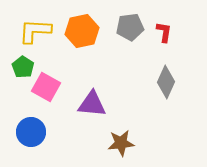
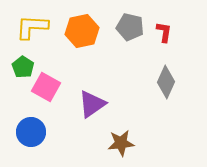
gray pentagon: rotated 20 degrees clockwise
yellow L-shape: moved 3 px left, 4 px up
purple triangle: rotated 40 degrees counterclockwise
